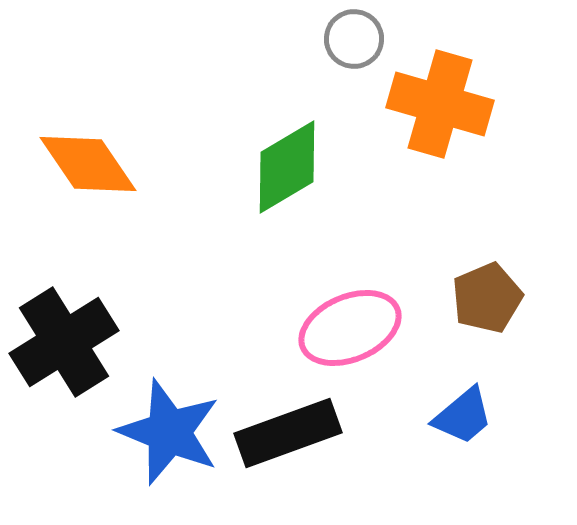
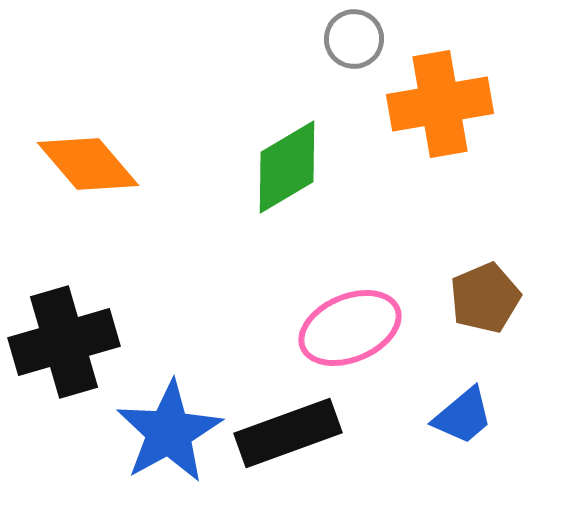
orange cross: rotated 26 degrees counterclockwise
orange diamond: rotated 6 degrees counterclockwise
brown pentagon: moved 2 px left
black cross: rotated 16 degrees clockwise
blue star: rotated 21 degrees clockwise
